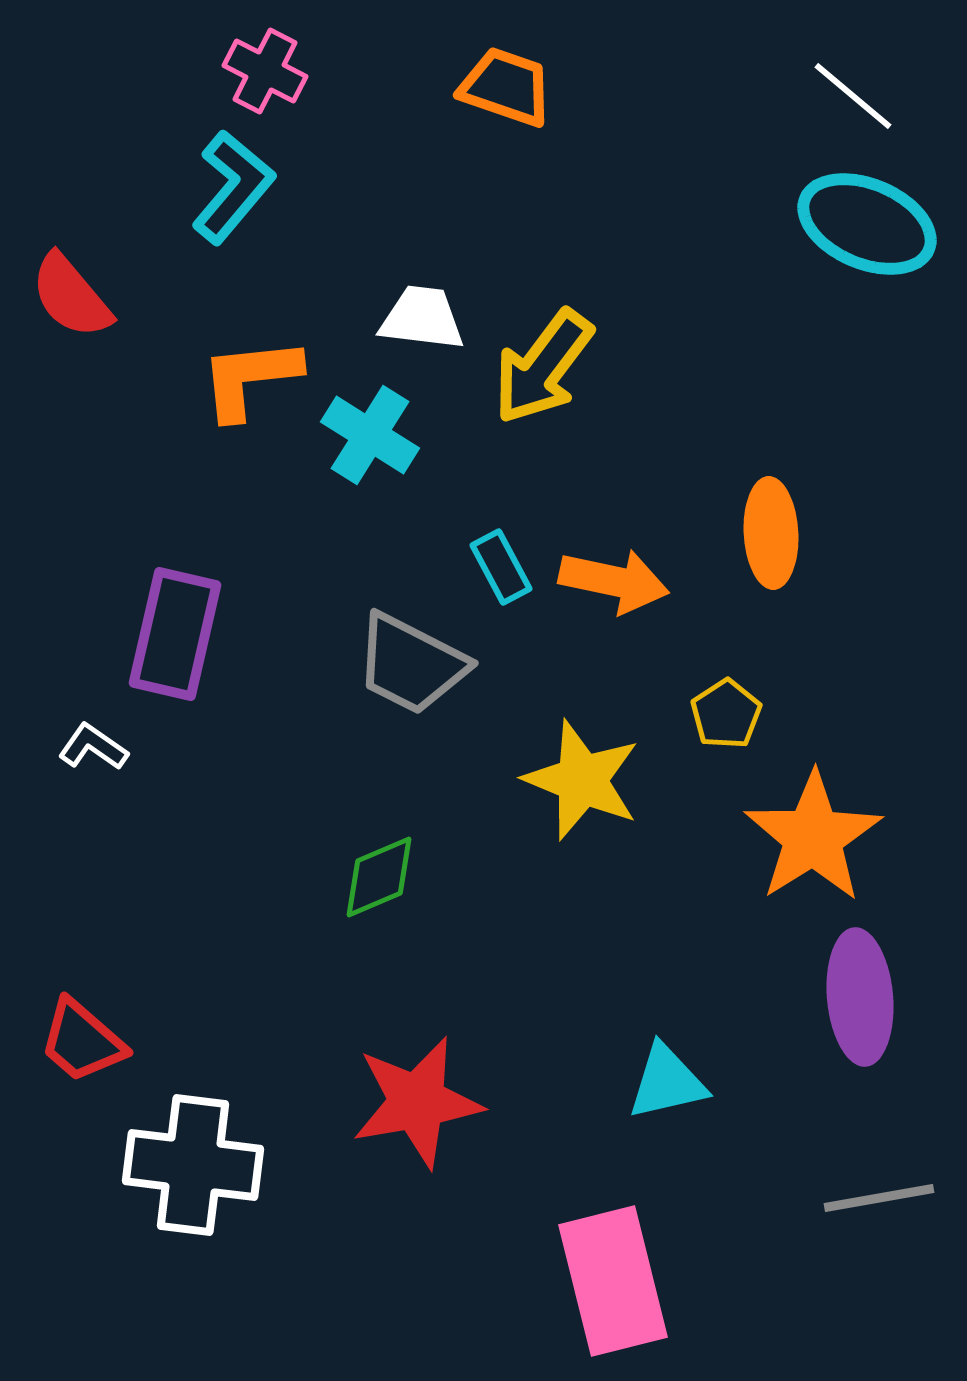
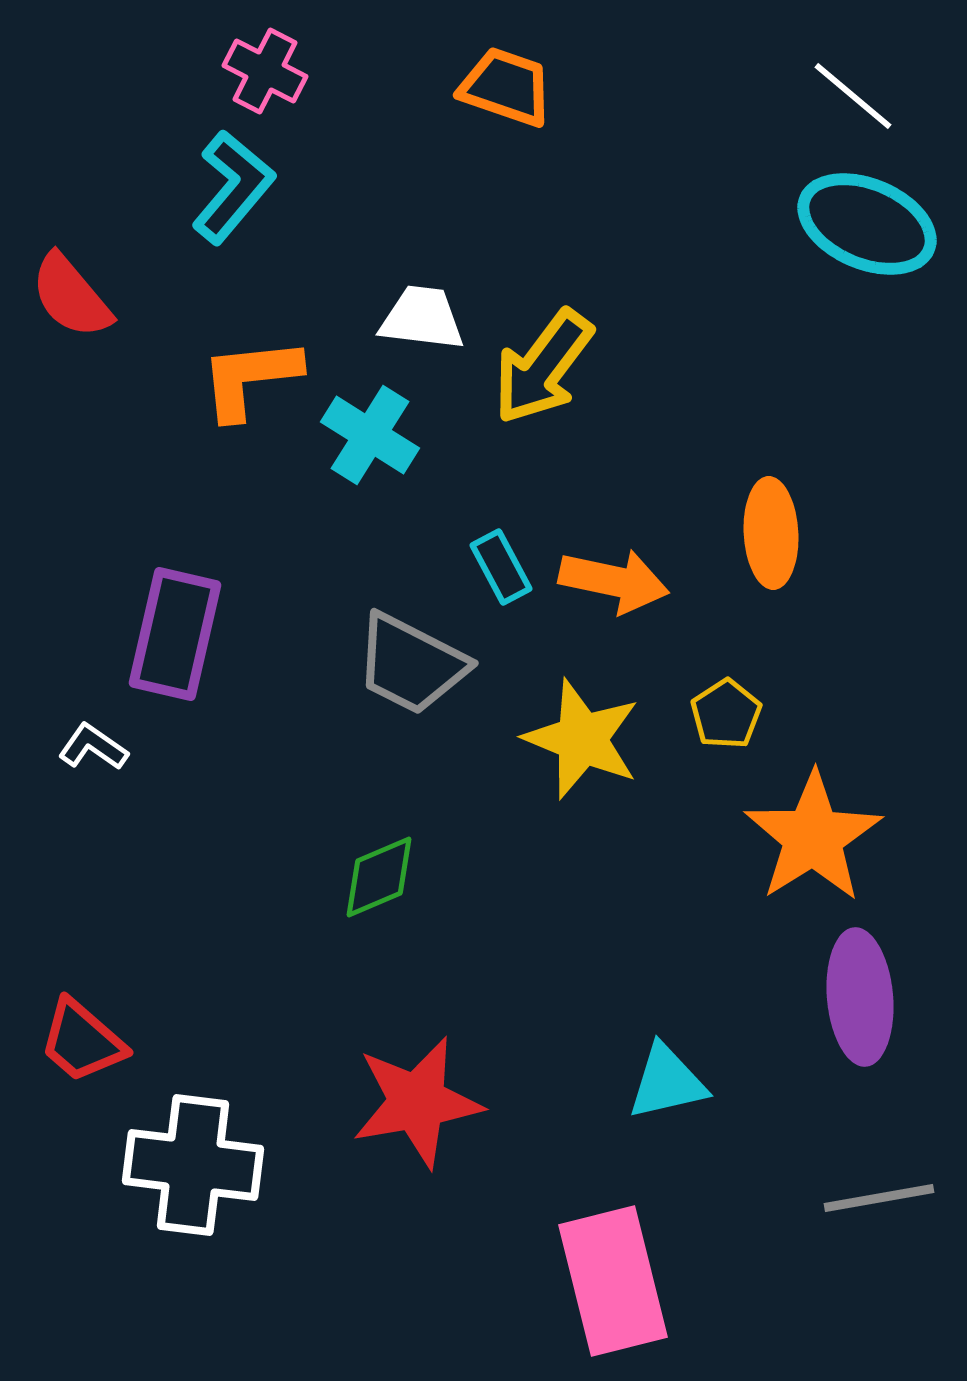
yellow star: moved 41 px up
